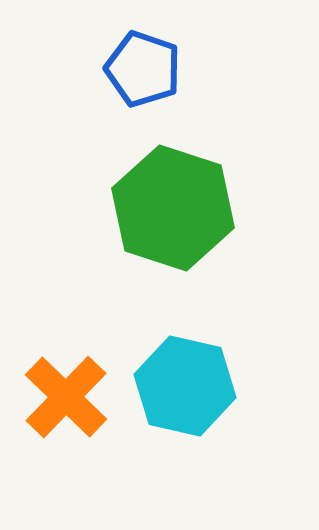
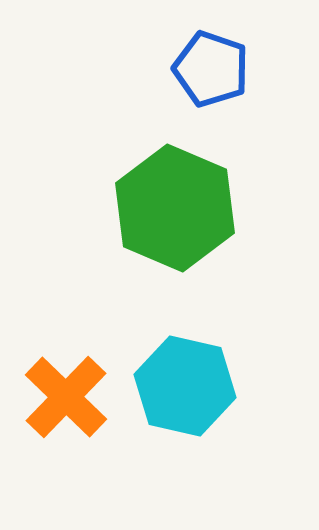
blue pentagon: moved 68 px right
green hexagon: moved 2 px right; rotated 5 degrees clockwise
